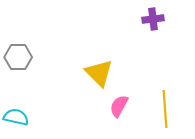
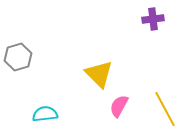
gray hexagon: rotated 16 degrees counterclockwise
yellow triangle: moved 1 px down
yellow line: rotated 24 degrees counterclockwise
cyan semicircle: moved 29 px right, 3 px up; rotated 20 degrees counterclockwise
